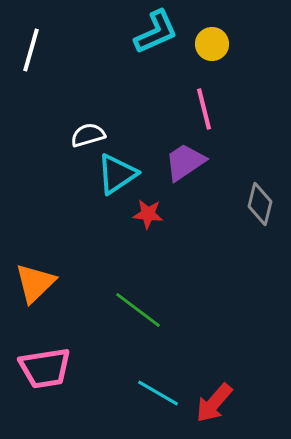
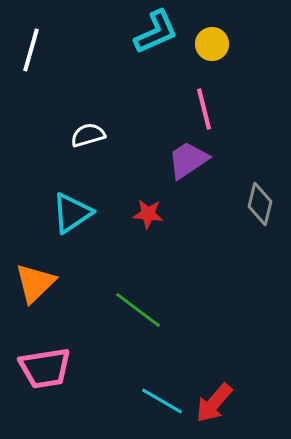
purple trapezoid: moved 3 px right, 2 px up
cyan triangle: moved 45 px left, 39 px down
cyan line: moved 4 px right, 8 px down
